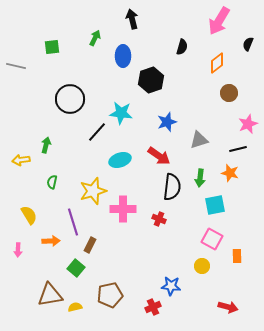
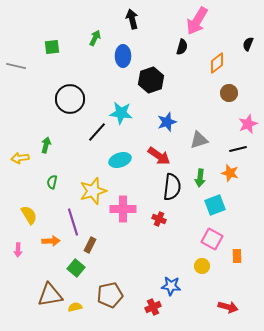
pink arrow at (219, 21): moved 22 px left
yellow arrow at (21, 160): moved 1 px left, 2 px up
cyan square at (215, 205): rotated 10 degrees counterclockwise
